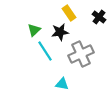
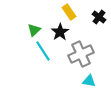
yellow rectangle: moved 1 px up
black star: rotated 24 degrees counterclockwise
cyan line: moved 2 px left
cyan triangle: moved 27 px right, 3 px up
